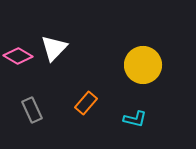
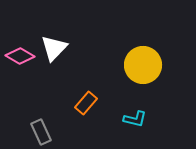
pink diamond: moved 2 px right
gray rectangle: moved 9 px right, 22 px down
